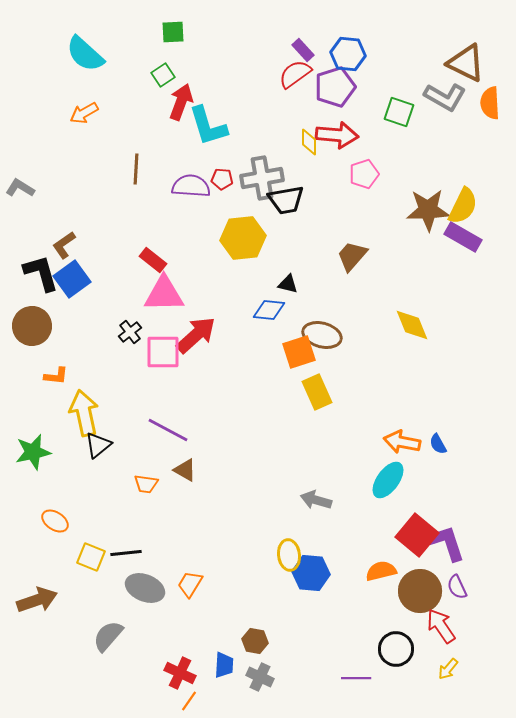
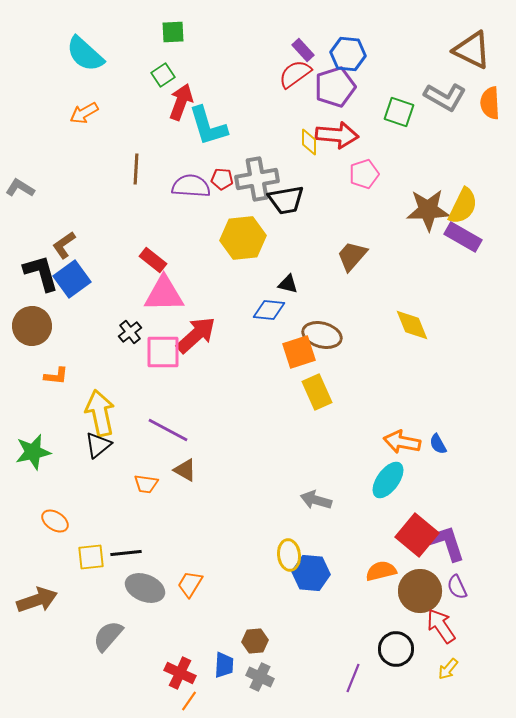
brown triangle at (466, 63): moved 6 px right, 13 px up
gray cross at (262, 178): moved 5 px left, 1 px down
yellow arrow at (84, 413): moved 16 px right
yellow square at (91, 557): rotated 28 degrees counterclockwise
brown hexagon at (255, 641): rotated 15 degrees counterclockwise
purple line at (356, 678): moved 3 px left; rotated 68 degrees counterclockwise
